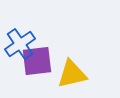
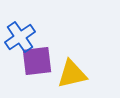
blue cross: moved 7 px up
